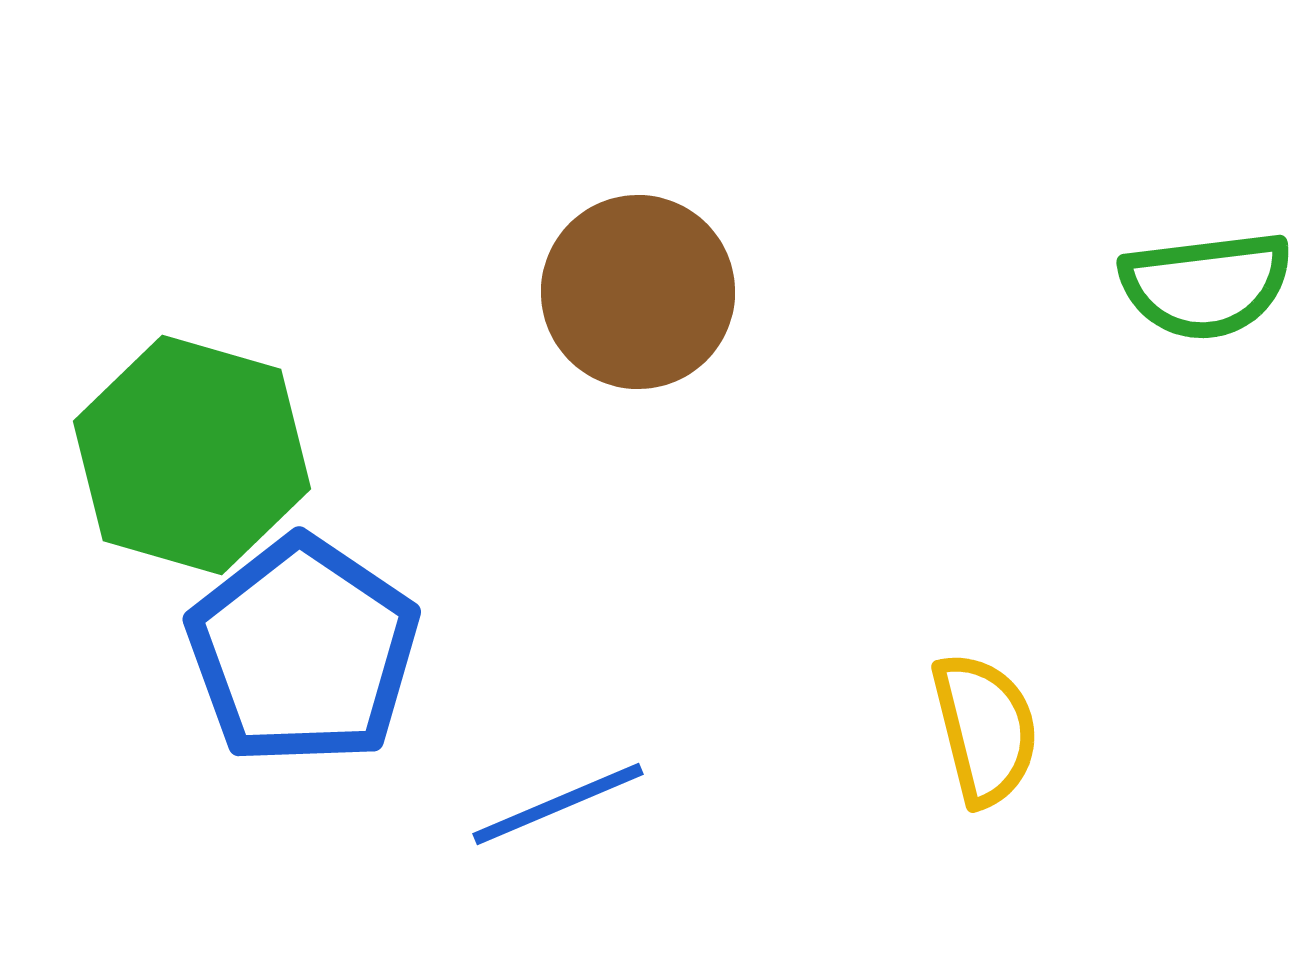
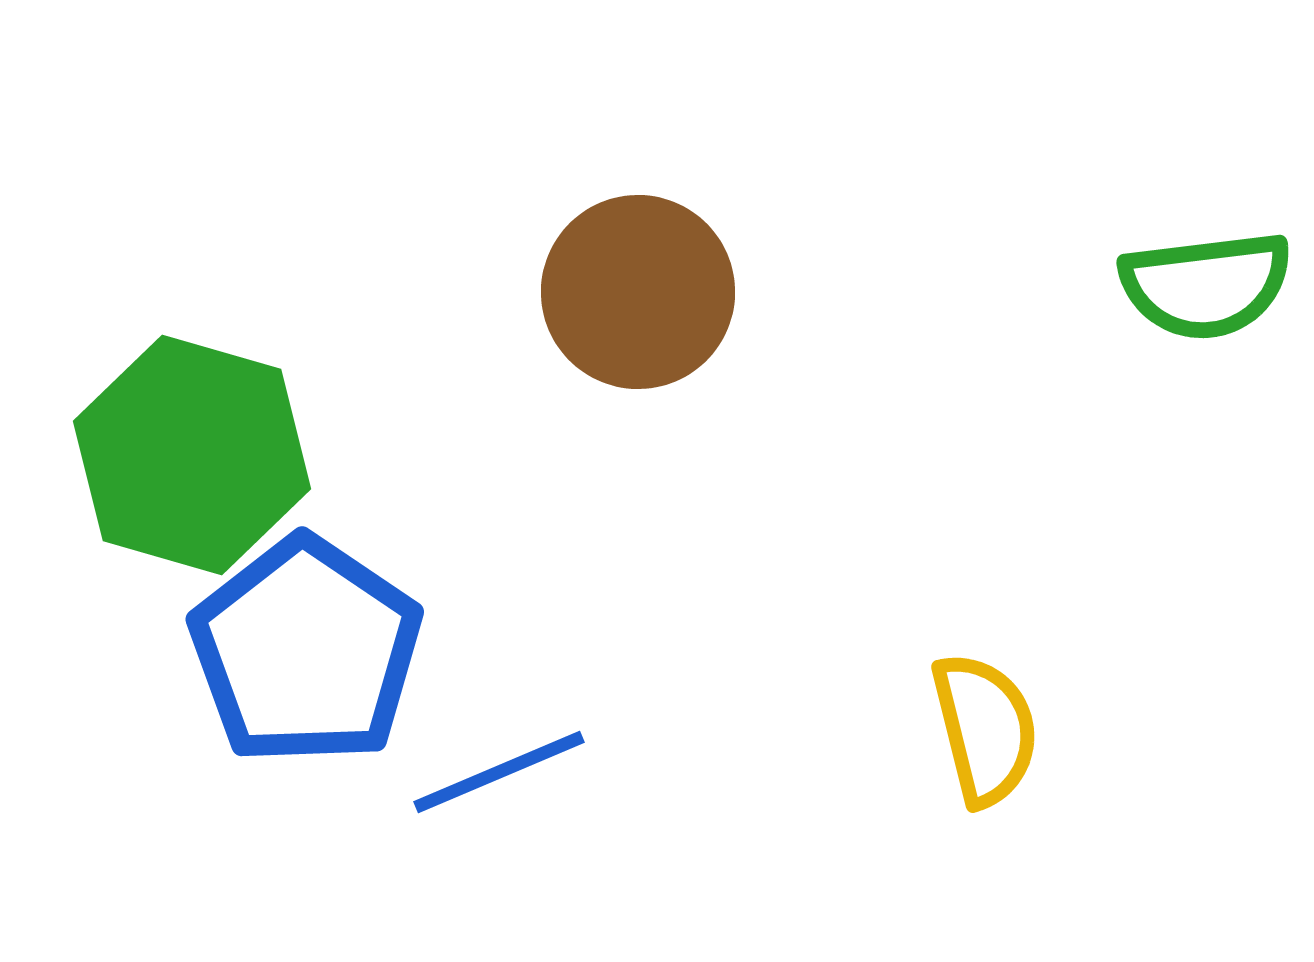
blue pentagon: moved 3 px right
blue line: moved 59 px left, 32 px up
